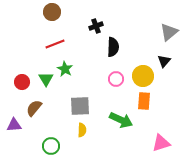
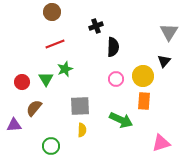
gray triangle: rotated 18 degrees counterclockwise
green star: rotated 21 degrees clockwise
